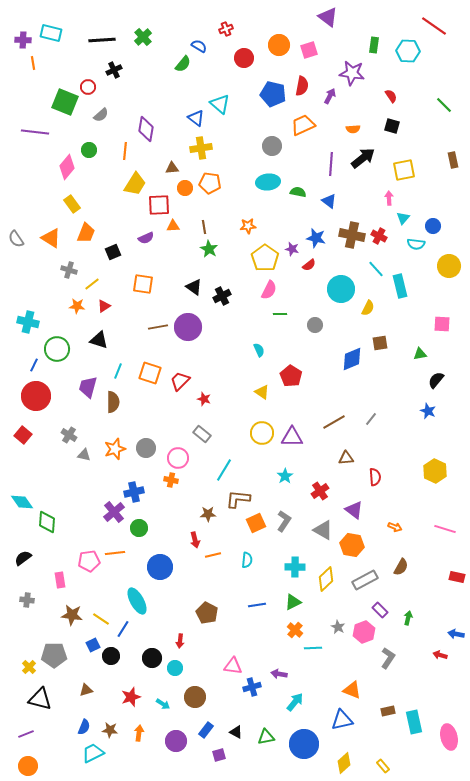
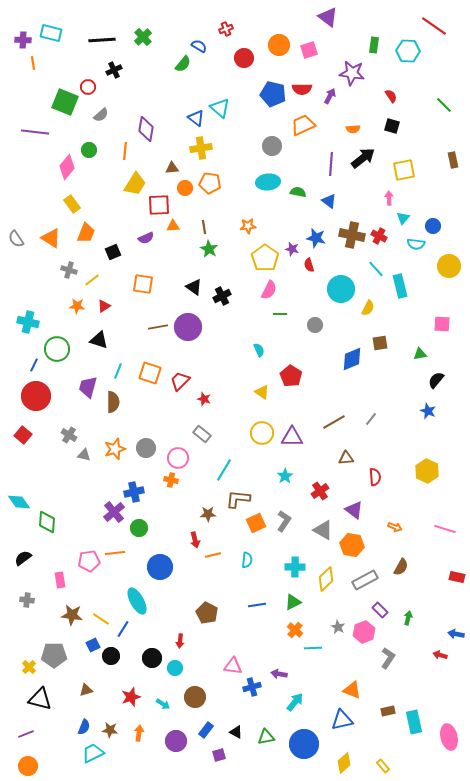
red semicircle at (302, 86): moved 3 px down; rotated 78 degrees clockwise
cyan triangle at (220, 104): moved 4 px down
red semicircle at (309, 265): rotated 112 degrees clockwise
yellow line at (92, 284): moved 4 px up
yellow hexagon at (435, 471): moved 8 px left
cyan diamond at (22, 502): moved 3 px left
